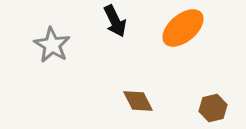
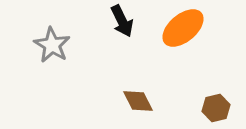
black arrow: moved 7 px right
brown hexagon: moved 3 px right
